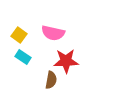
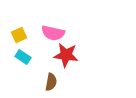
yellow square: rotated 28 degrees clockwise
red star: moved 6 px up; rotated 10 degrees clockwise
brown semicircle: moved 2 px down
